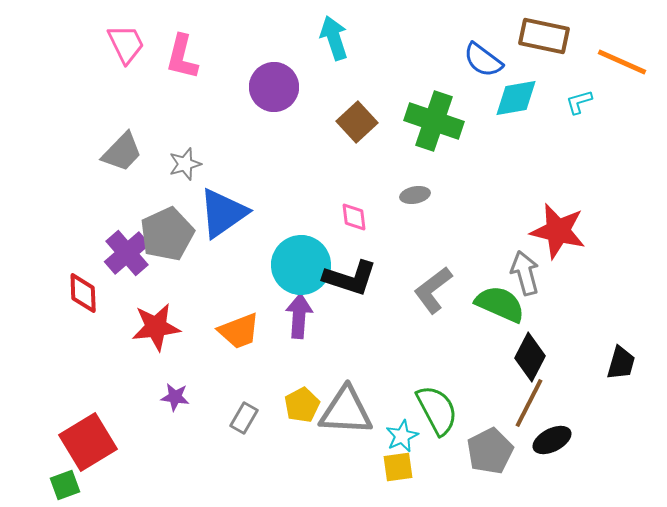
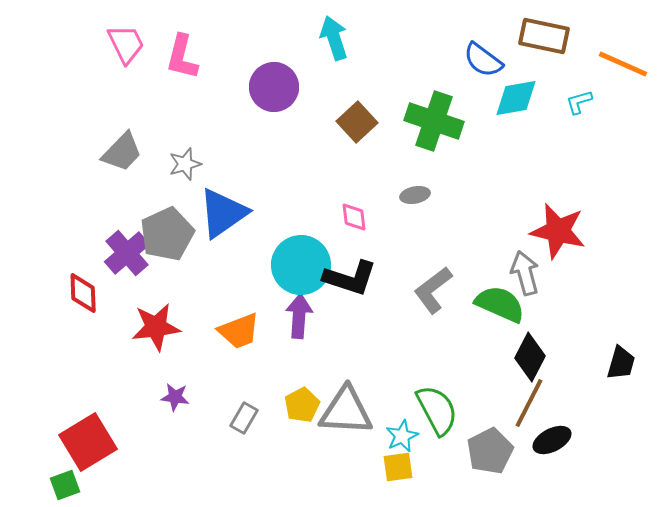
orange line at (622, 62): moved 1 px right, 2 px down
